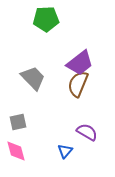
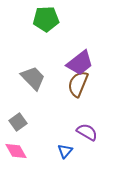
gray square: rotated 24 degrees counterclockwise
pink diamond: rotated 15 degrees counterclockwise
